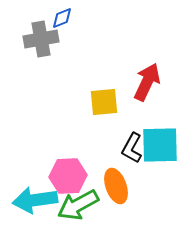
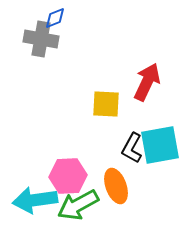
blue diamond: moved 7 px left
gray cross: rotated 20 degrees clockwise
yellow square: moved 2 px right, 2 px down; rotated 8 degrees clockwise
cyan square: rotated 9 degrees counterclockwise
